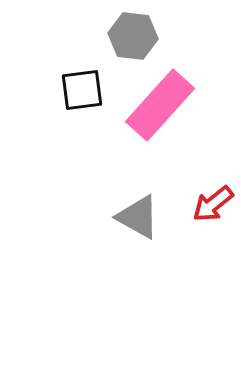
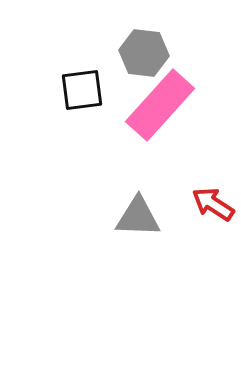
gray hexagon: moved 11 px right, 17 px down
red arrow: rotated 72 degrees clockwise
gray triangle: rotated 27 degrees counterclockwise
